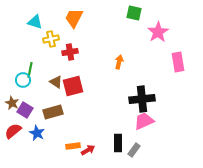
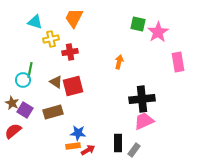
green square: moved 4 px right, 11 px down
blue star: moved 41 px right; rotated 21 degrees counterclockwise
